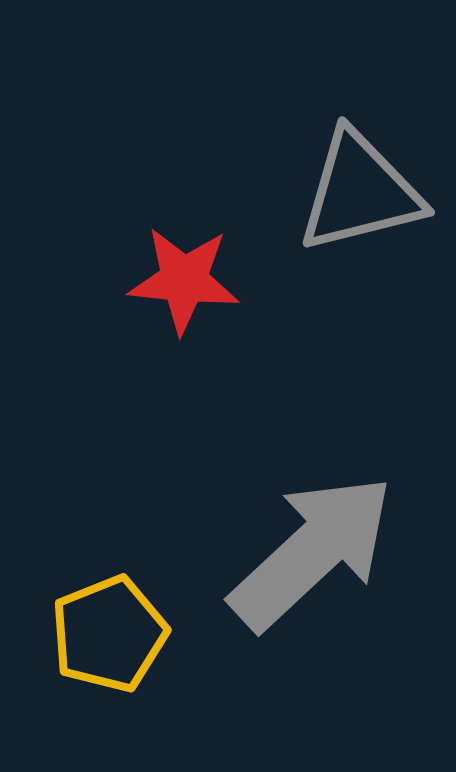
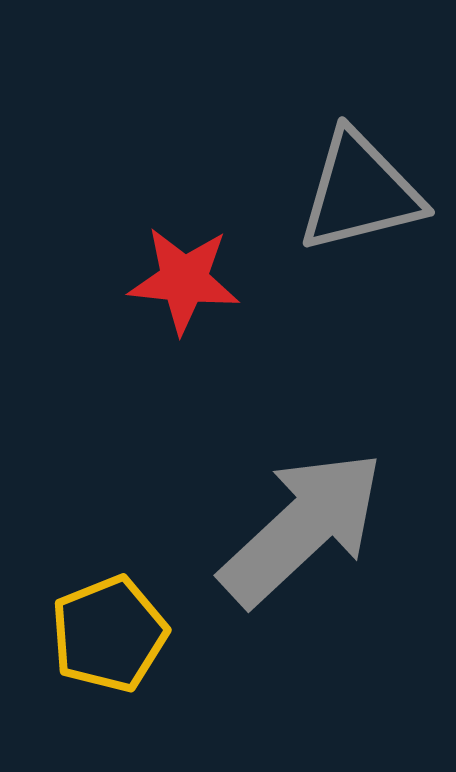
gray arrow: moved 10 px left, 24 px up
